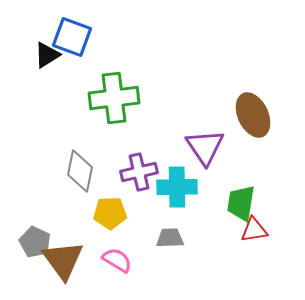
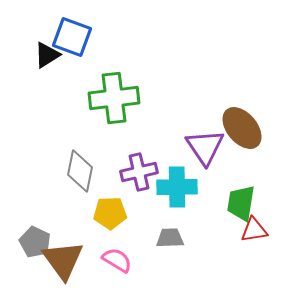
brown ellipse: moved 11 px left, 13 px down; rotated 15 degrees counterclockwise
